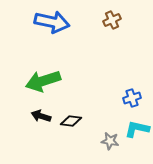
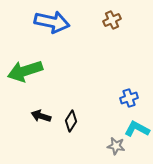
green arrow: moved 18 px left, 10 px up
blue cross: moved 3 px left
black diamond: rotated 65 degrees counterclockwise
cyan L-shape: rotated 15 degrees clockwise
gray star: moved 6 px right, 5 px down
